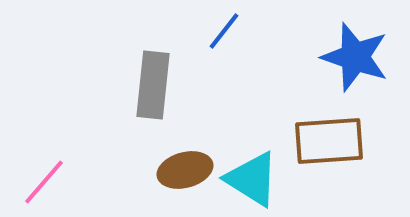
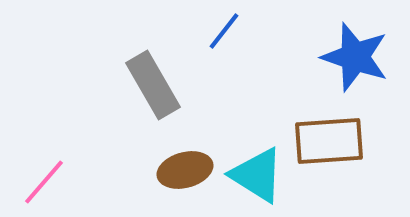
gray rectangle: rotated 36 degrees counterclockwise
cyan triangle: moved 5 px right, 4 px up
